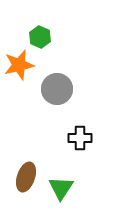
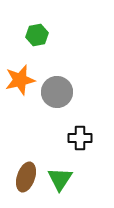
green hexagon: moved 3 px left, 2 px up; rotated 25 degrees clockwise
orange star: moved 1 px right, 15 px down
gray circle: moved 3 px down
green triangle: moved 1 px left, 9 px up
